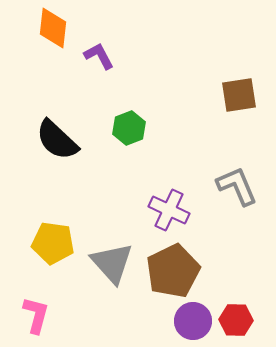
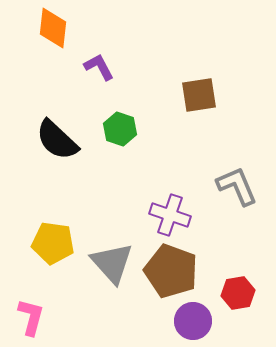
purple L-shape: moved 11 px down
brown square: moved 40 px left
green hexagon: moved 9 px left, 1 px down; rotated 20 degrees counterclockwise
purple cross: moved 1 px right, 5 px down; rotated 6 degrees counterclockwise
brown pentagon: moved 2 px left; rotated 26 degrees counterclockwise
pink L-shape: moved 5 px left, 2 px down
red hexagon: moved 2 px right, 27 px up; rotated 12 degrees counterclockwise
